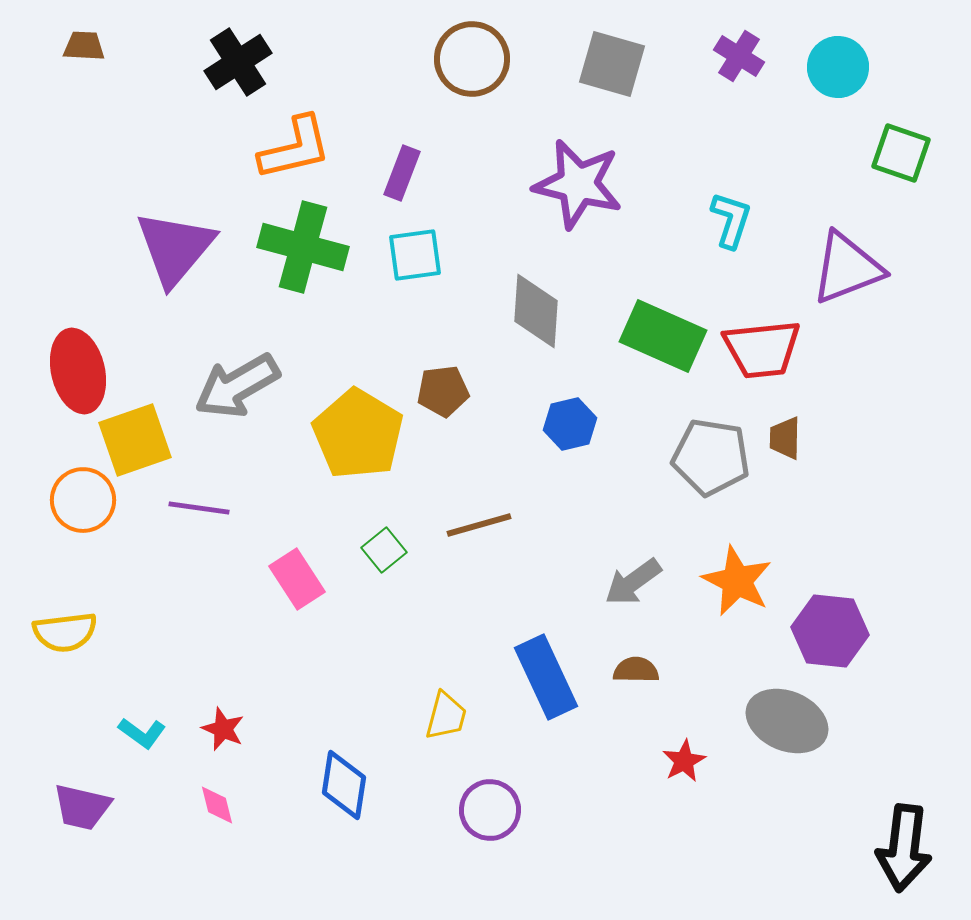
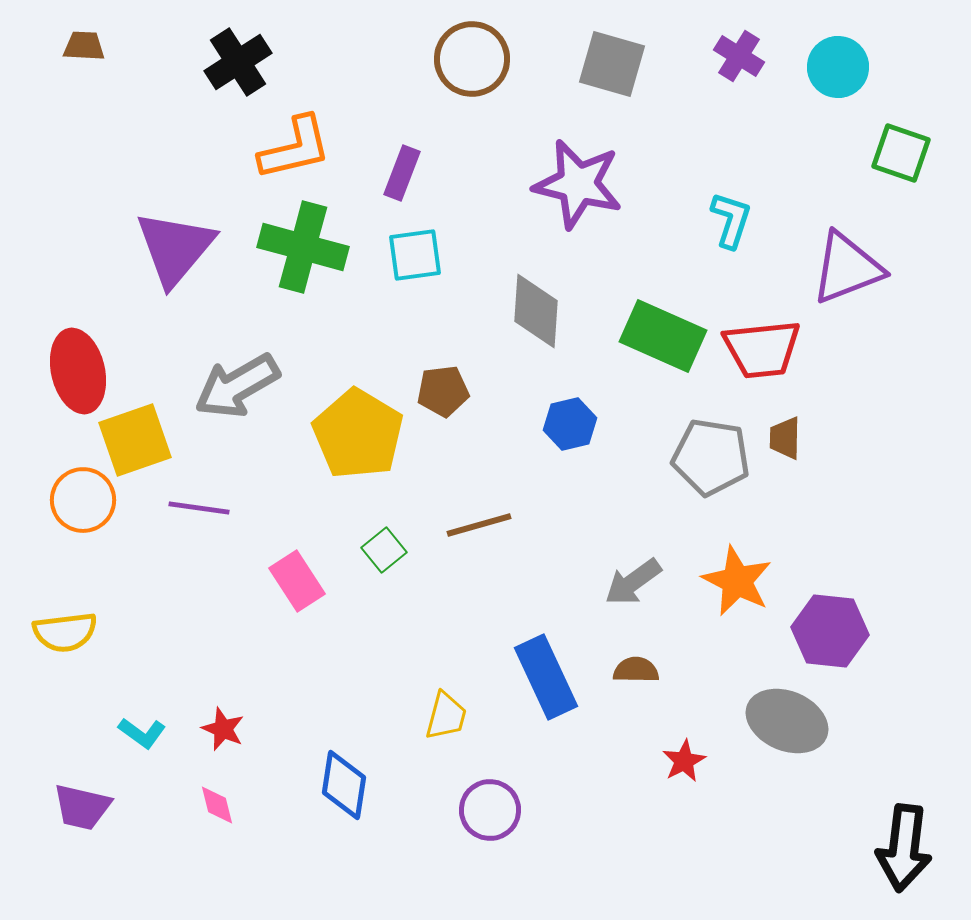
pink rectangle at (297, 579): moved 2 px down
